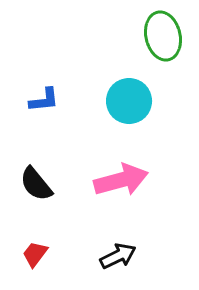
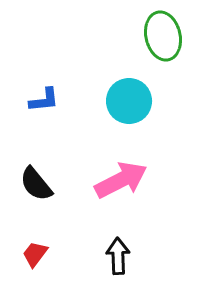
pink arrow: rotated 12 degrees counterclockwise
black arrow: rotated 66 degrees counterclockwise
